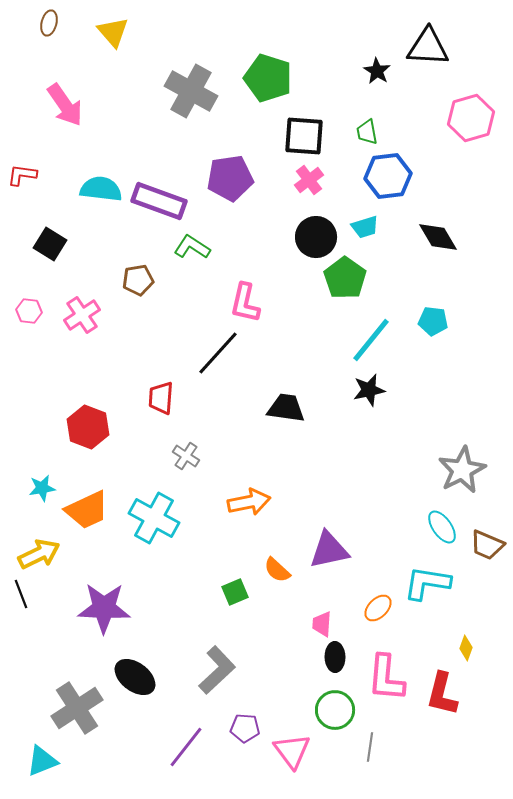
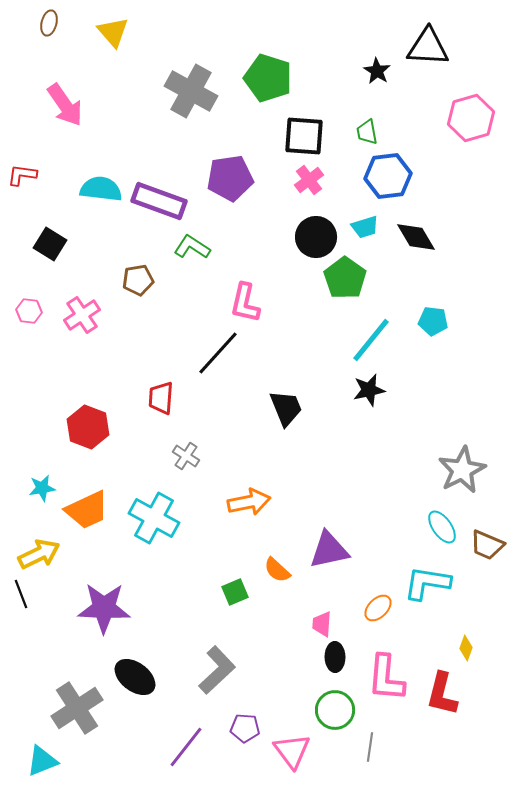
black diamond at (438, 237): moved 22 px left
black trapezoid at (286, 408): rotated 60 degrees clockwise
